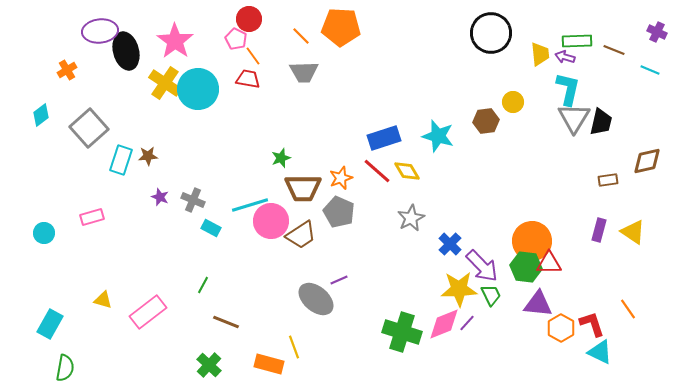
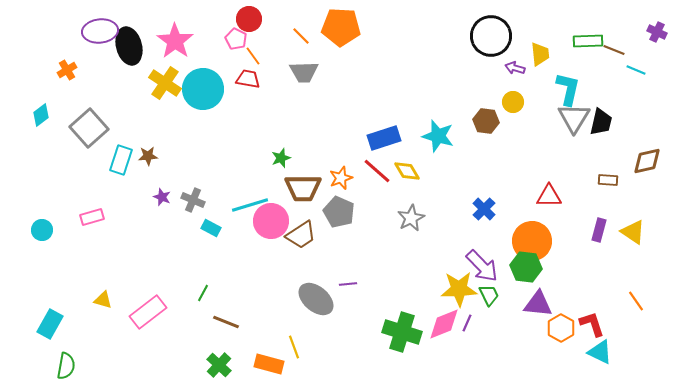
black circle at (491, 33): moved 3 px down
green rectangle at (577, 41): moved 11 px right
black ellipse at (126, 51): moved 3 px right, 5 px up
purple arrow at (565, 57): moved 50 px left, 11 px down
cyan line at (650, 70): moved 14 px left
cyan circle at (198, 89): moved 5 px right
brown hexagon at (486, 121): rotated 15 degrees clockwise
brown rectangle at (608, 180): rotated 12 degrees clockwise
purple star at (160, 197): moved 2 px right
cyan circle at (44, 233): moved 2 px left, 3 px up
blue cross at (450, 244): moved 34 px right, 35 px up
red triangle at (549, 263): moved 67 px up
purple line at (339, 280): moved 9 px right, 4 px down; rotated 18 degrees clockwise
green line at (203, 285): moved 8 px down
green trapezoid at (491, 295): moved 2 px left
orange line at (628, 309): moved 8 px right, 8 px up
purple line at (467, 323): rotated 18 degrees counterclockwise
green cross at (209, 365): moved 10 px right
green semicircle at (65, 368): moved 1 px right, 2 px up
